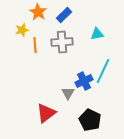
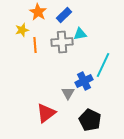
cyan triangle: moved 17 px left
cyan line: moved 6 px up
